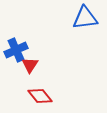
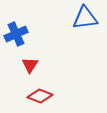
blue cross: moved 16 px up
red diamond: rotated 30 degrees counterclockwise
